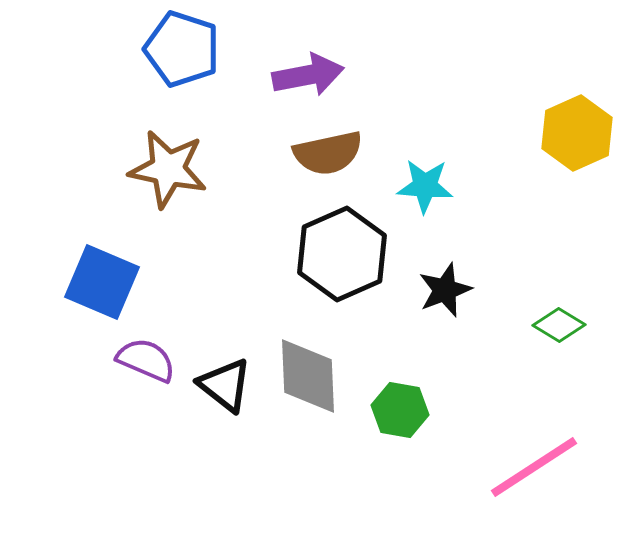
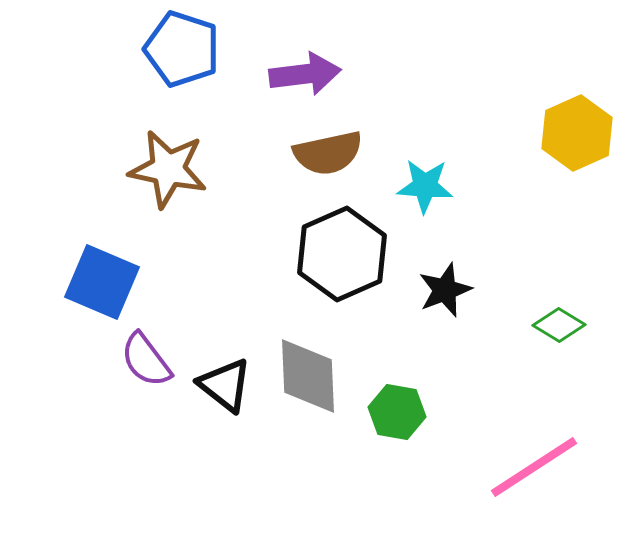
purple arrow: moved 3 px left, 1 px up; rotated 4 degrees clockwise
purple semicircle: rotated 150 degrees counterclockwise
green hexagon: moved 3 px left, 2 px down
